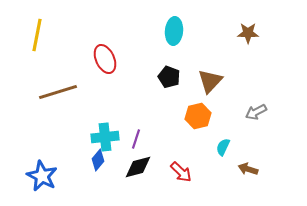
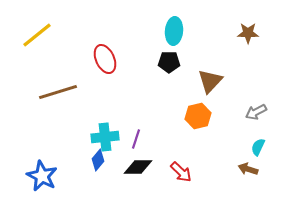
yellow line: rotated 40 degrees clockwise
black pentagon: moved 15 px up; rotated 20 degrees counterclockwise
cyan semicircle: moved 35 px right
black diamond: rotated 16 degrees clockwise
